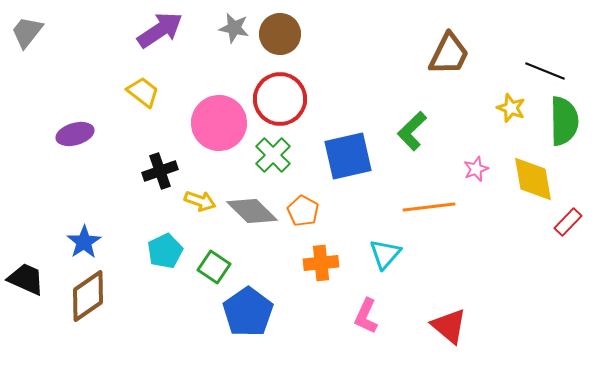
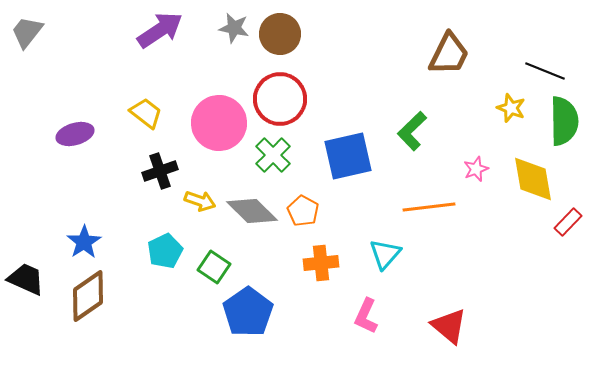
yellow trapezoid: moved 3 px right, 21 px down
